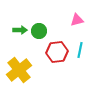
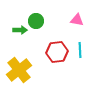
pink triangle: rotated 24 degrees clockwise
green circle: moved 3 px left, 10 px up
cyan line: rotated 14 degrees counterclockwise
